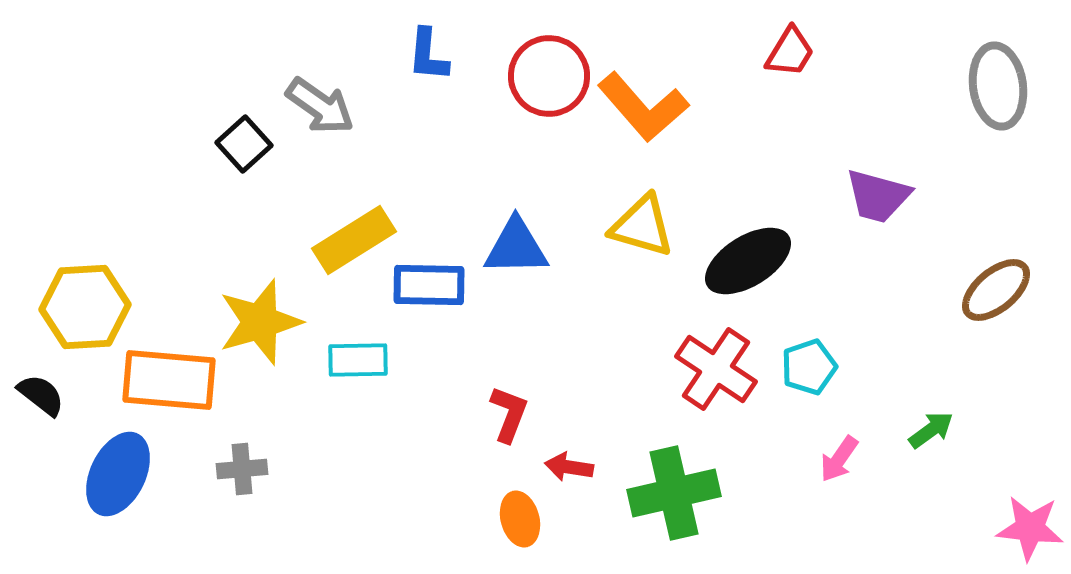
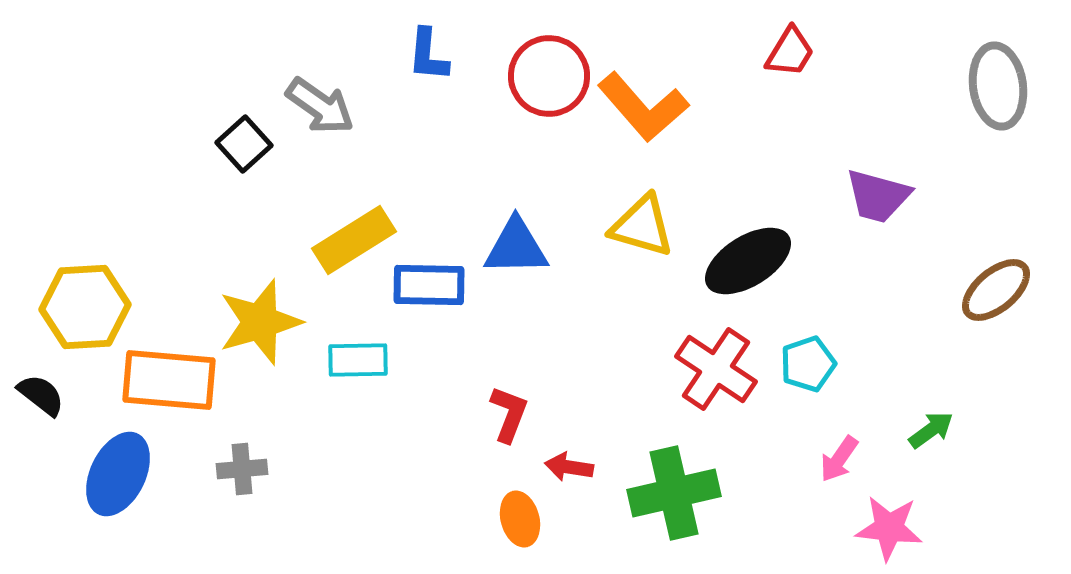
cyan pentagon: moved 1 px left, 3 px up
pink star: moved 141 px left
